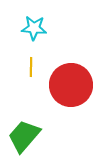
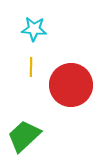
cyan star: moved 1 px down
green trapezoid: rotated 6 degrees clockwise
